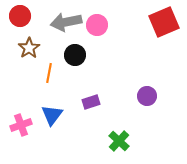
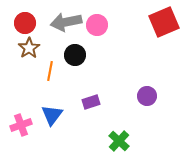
red circle: moved 5 px right, 7 px down
orange line: moved 1 px right, 2 px up
